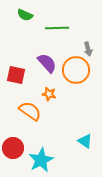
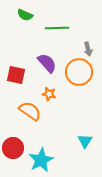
orange circle: moved 3 px right, 2 px down
cyan triangle: rotated 28 degrees clockwise
